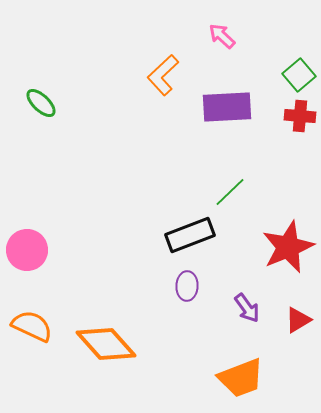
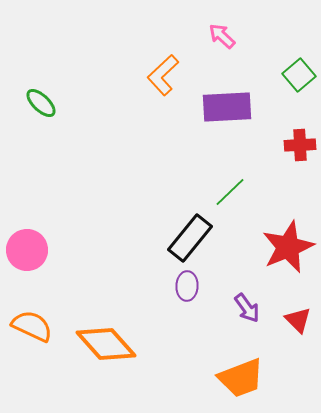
red cross: moved 29 px down; rotated 8 degrees counterclockwise
black rectangle: moved 3 px down; rotated 30 degrees counterclockwise
red triangle: rotated 44 degrees counterclockwise
